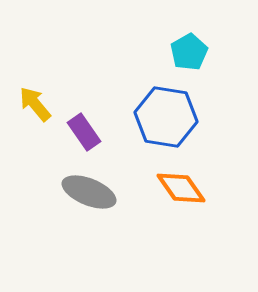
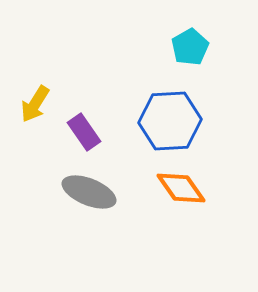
cyan pentagon: moved 1 px right, 5 px up
yellow arrow: rotated 108 degrees counterclockwise
blue hexagon: moved 4 px right, 4 px down; rotated 12 degrees counterclockwise
